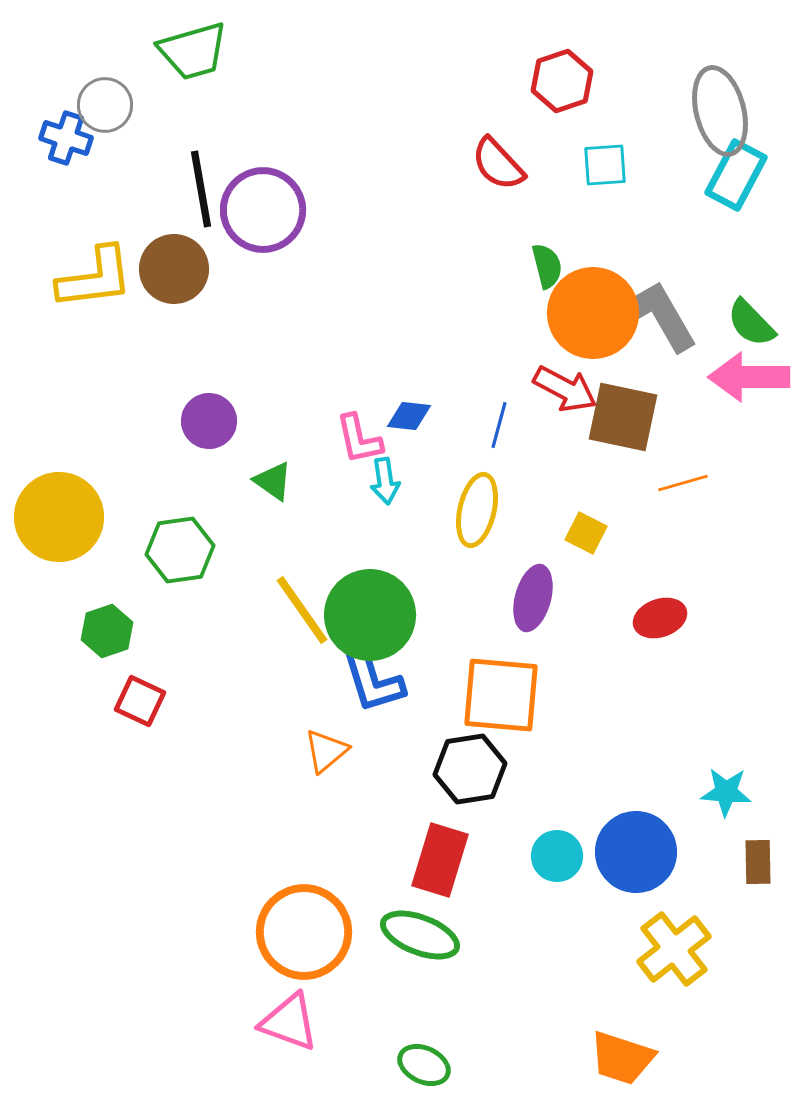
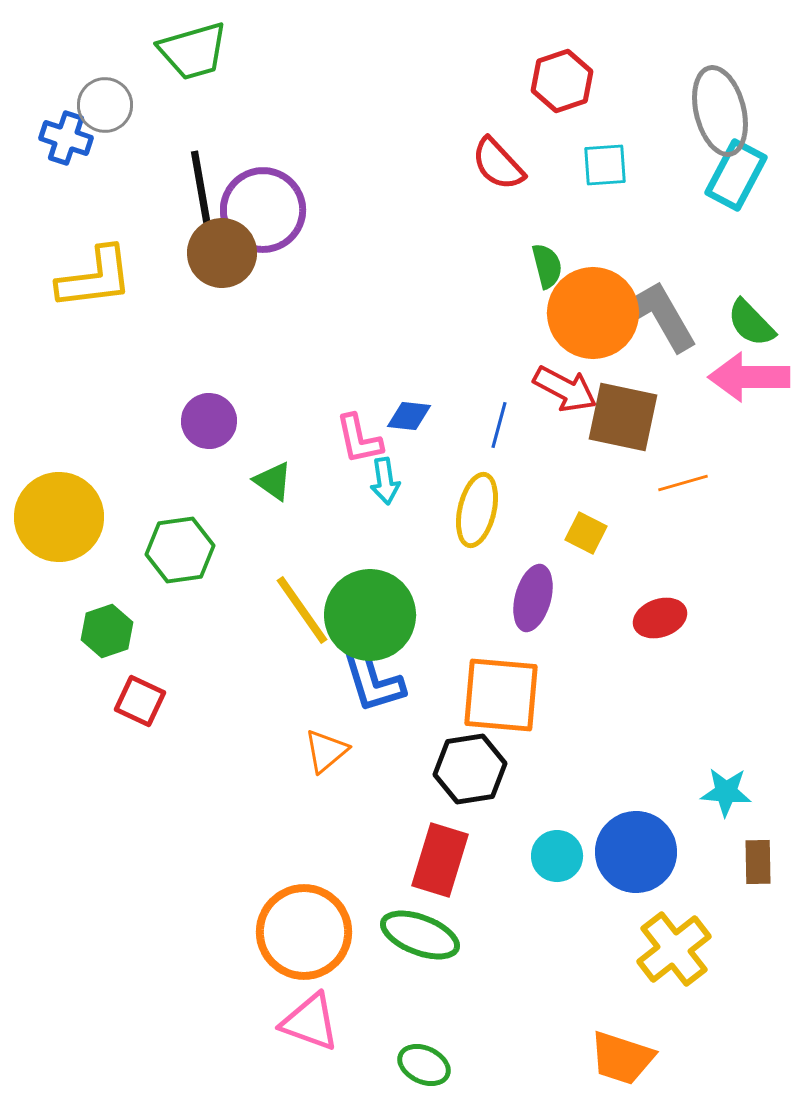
brown circle at (174, 269): moved 48 px right, 16 px up
pink triangle at (289, 1022): moved 21 px right
